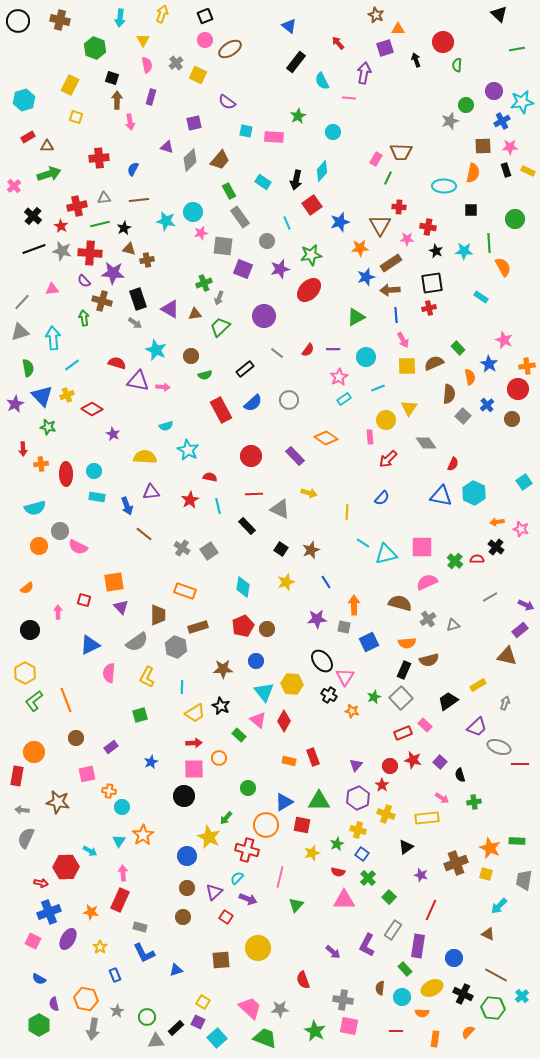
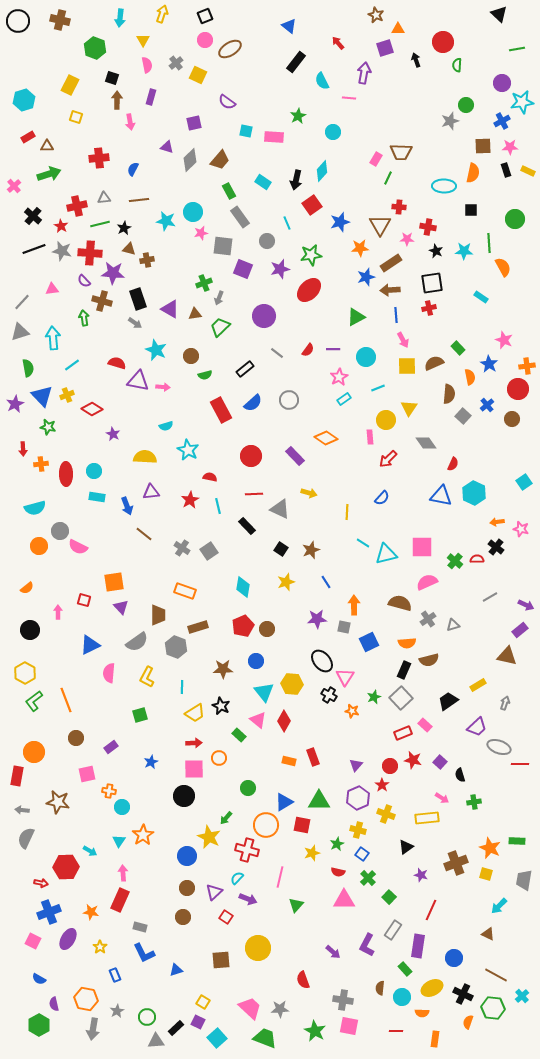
purple circle at (494, 91): moved 8 px right, 8 px up
orange semicircle at (468, 1032): moved 10 px up; rotated 24 degrees counterclockwise
